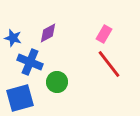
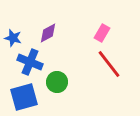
pink rectangle: moved 2 px left, 1 px up
blue square: moved 4 px right, 1 px up
